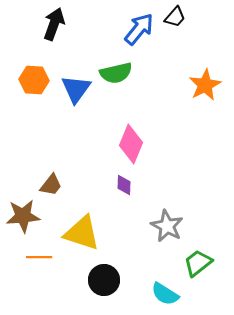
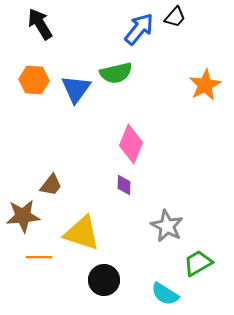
black arrow: moved 14 px left; rotated 52 degrees counterclockwise
green trapezoid: rotated 8 degrees clockwise
